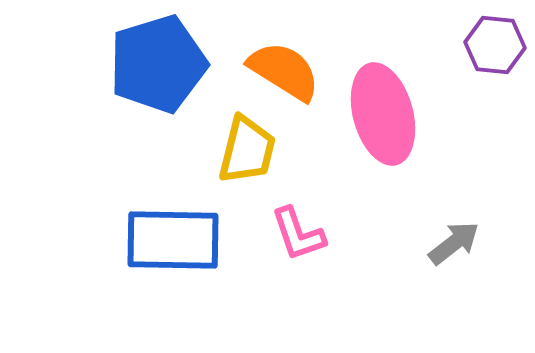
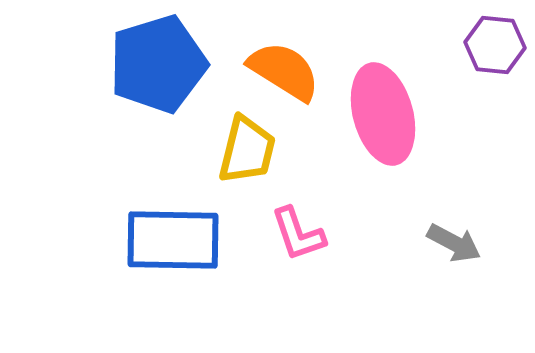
gray arrow: rotated 66 degrees clockwise
